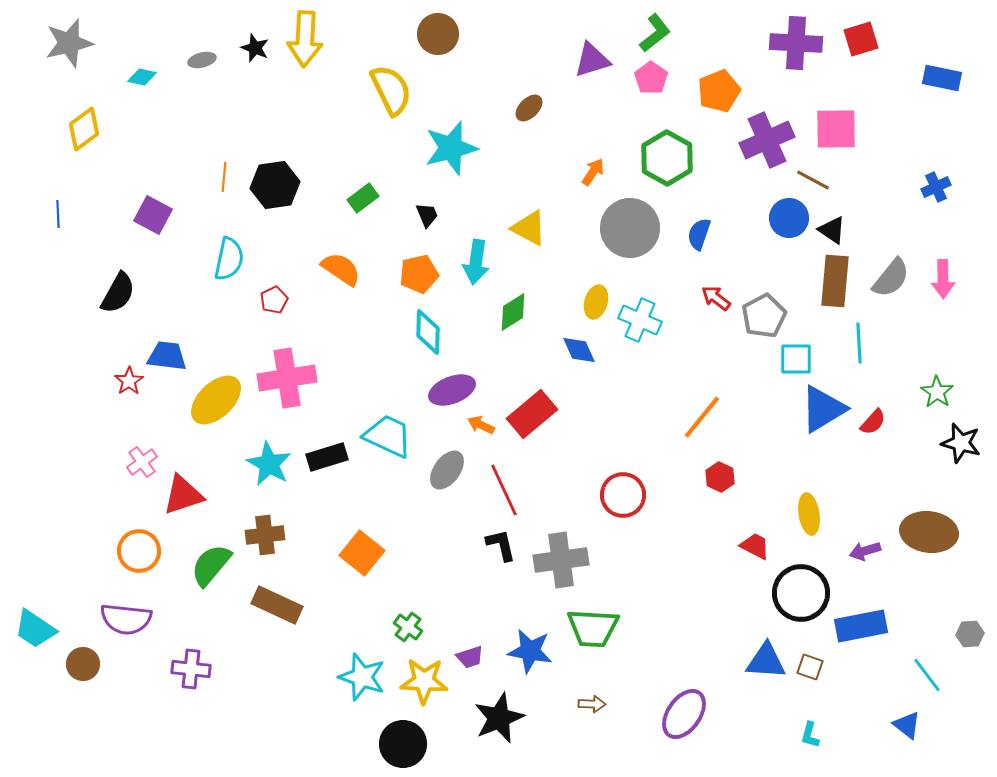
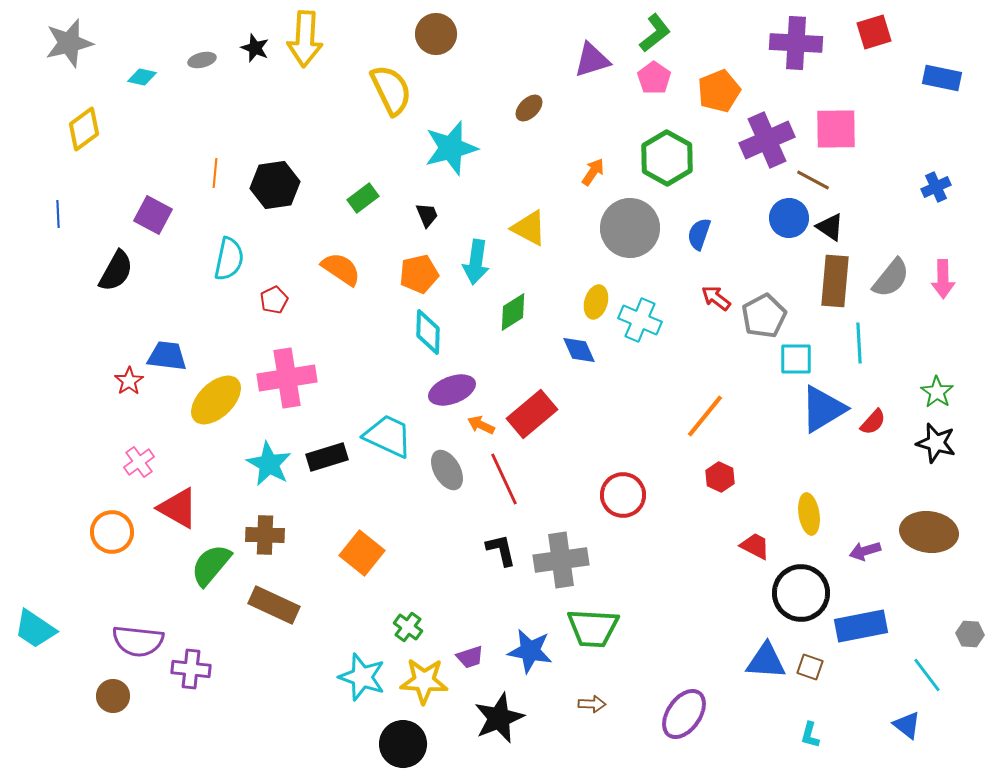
brown circle at (438, 34): moved 2 px left
red square at (861, 39): moved 13 px right, 7 px up
pink pentagon at (651, 78): moved 3 px right
orange line at (224, 177): moved 9 px left, 4 px up
black triangle at (832, 230): moved 2 px left, 3 px up
black semicircle at (118, 293): moved 2 px left, 22 px up
orange line at (702, 417): moved 3 px right, 1 px up
black star at (961, 443): moved 25 px left
pink cross at (142, 462): moved 3 px left
gray ellipse at (447, 470): rotated 66 degrees counterclockwise
red line at (504, 490): moved 11 px up
red triangle at (183, 495): moved 5 px left, 13 px down; rotated 48 degrees clockwise
brown cross at (265, 535): rotated 9 degrees clockwise
black L-shape at (501, 545): moved 5 px down
orange circle at (139, 551): moved 27 px left, 19 px up
brown rectangle at (277, 605): moved 3 px left
purple semicircle at (126, 619): moved 12 px right, 22 px down
gray hexagon at (970, 634): rotated 8 degrees clockwise
brown circle at (83, 664): moved 30 px right, 32 px down
